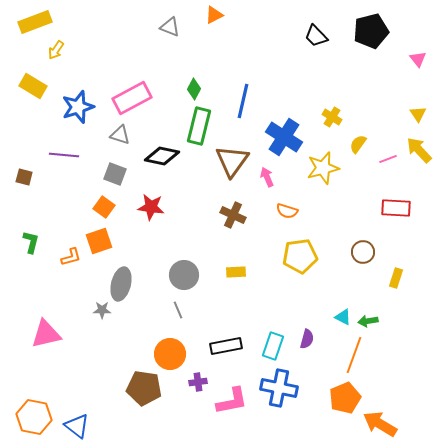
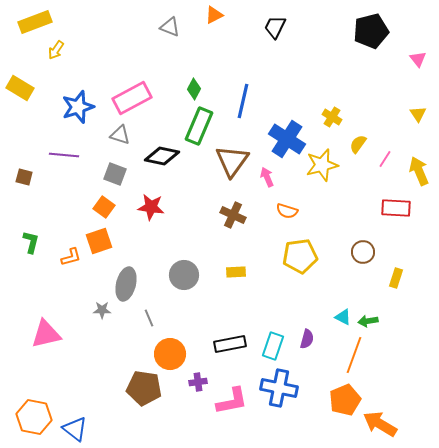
black trapezoid at (316, 36): moved 41 px left, 9 px up; rotated 70 degrees clockwise
yellow rectangle at (33, 86): moved 13 px left, 2 px down
green rectangle at (199, 126): rotated 9 degrees clockwise
blue cross at (284, 137): moved 3 px right, 2 px down
yellow arrow at (419, 150): moved 21 px down; rotated 20 degrees clockwise
pink line at (388, 159): moved 3 px left; rotated 36 degrees counterclockwise
yellow star at (323, 168): moved 1 px left, 3 px up
gray ellipse at (121, 284): moved 5 px right
gray line at (178, 310): moved 29 px left, 8 px down
black rectangle at (226, 346): moved 4 px right, 2 px up
orange pentagon at (345, 398): moved 2 px down
blue triangle at (77, 426): moved 2 px left, 3 px down
